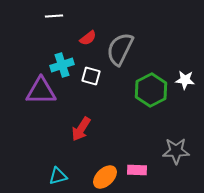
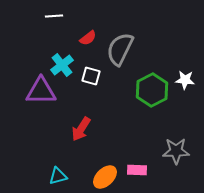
cyan cross: rotated 20 degrees counterclockwise
green hexagon: moved 1 px right
